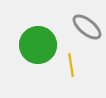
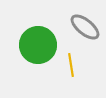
gray ellipse: moved 2 px left
